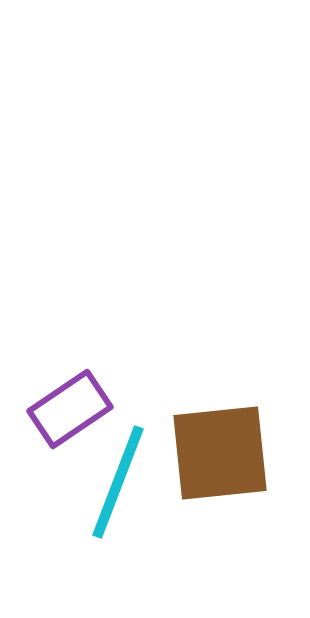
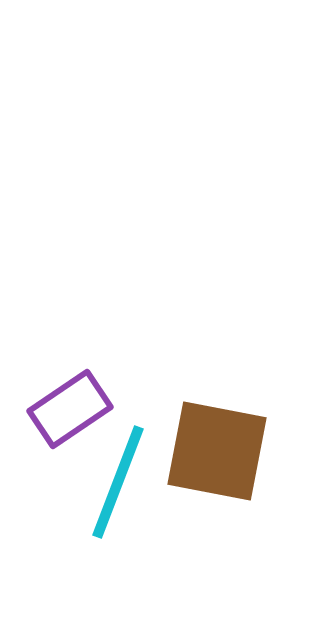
brown square: moved 3 px left, 2 px up; rotated 17 degrees clockwise
